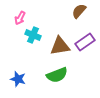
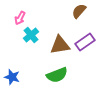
cyan cross: moved 2 px left; rotated 28 degrees clockwise
brown triangle: moved 1 px up
blue star: moved 6 px left, 2 px up
